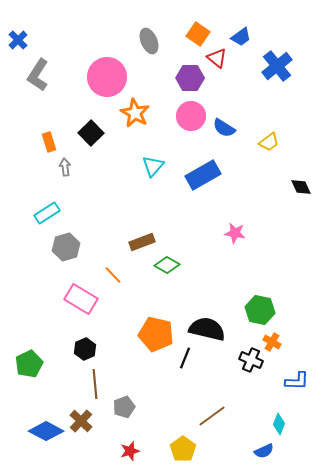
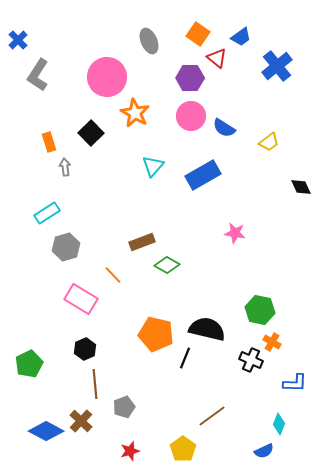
blue L-shape at (297, 381): moved 2 px left, 2 px down
